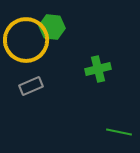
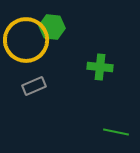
green cross: moved 2 px right, 2 px up; rotated 20 degrees clockwise
gray rectangle: moved 3 px right
green line: moved 3 px left
